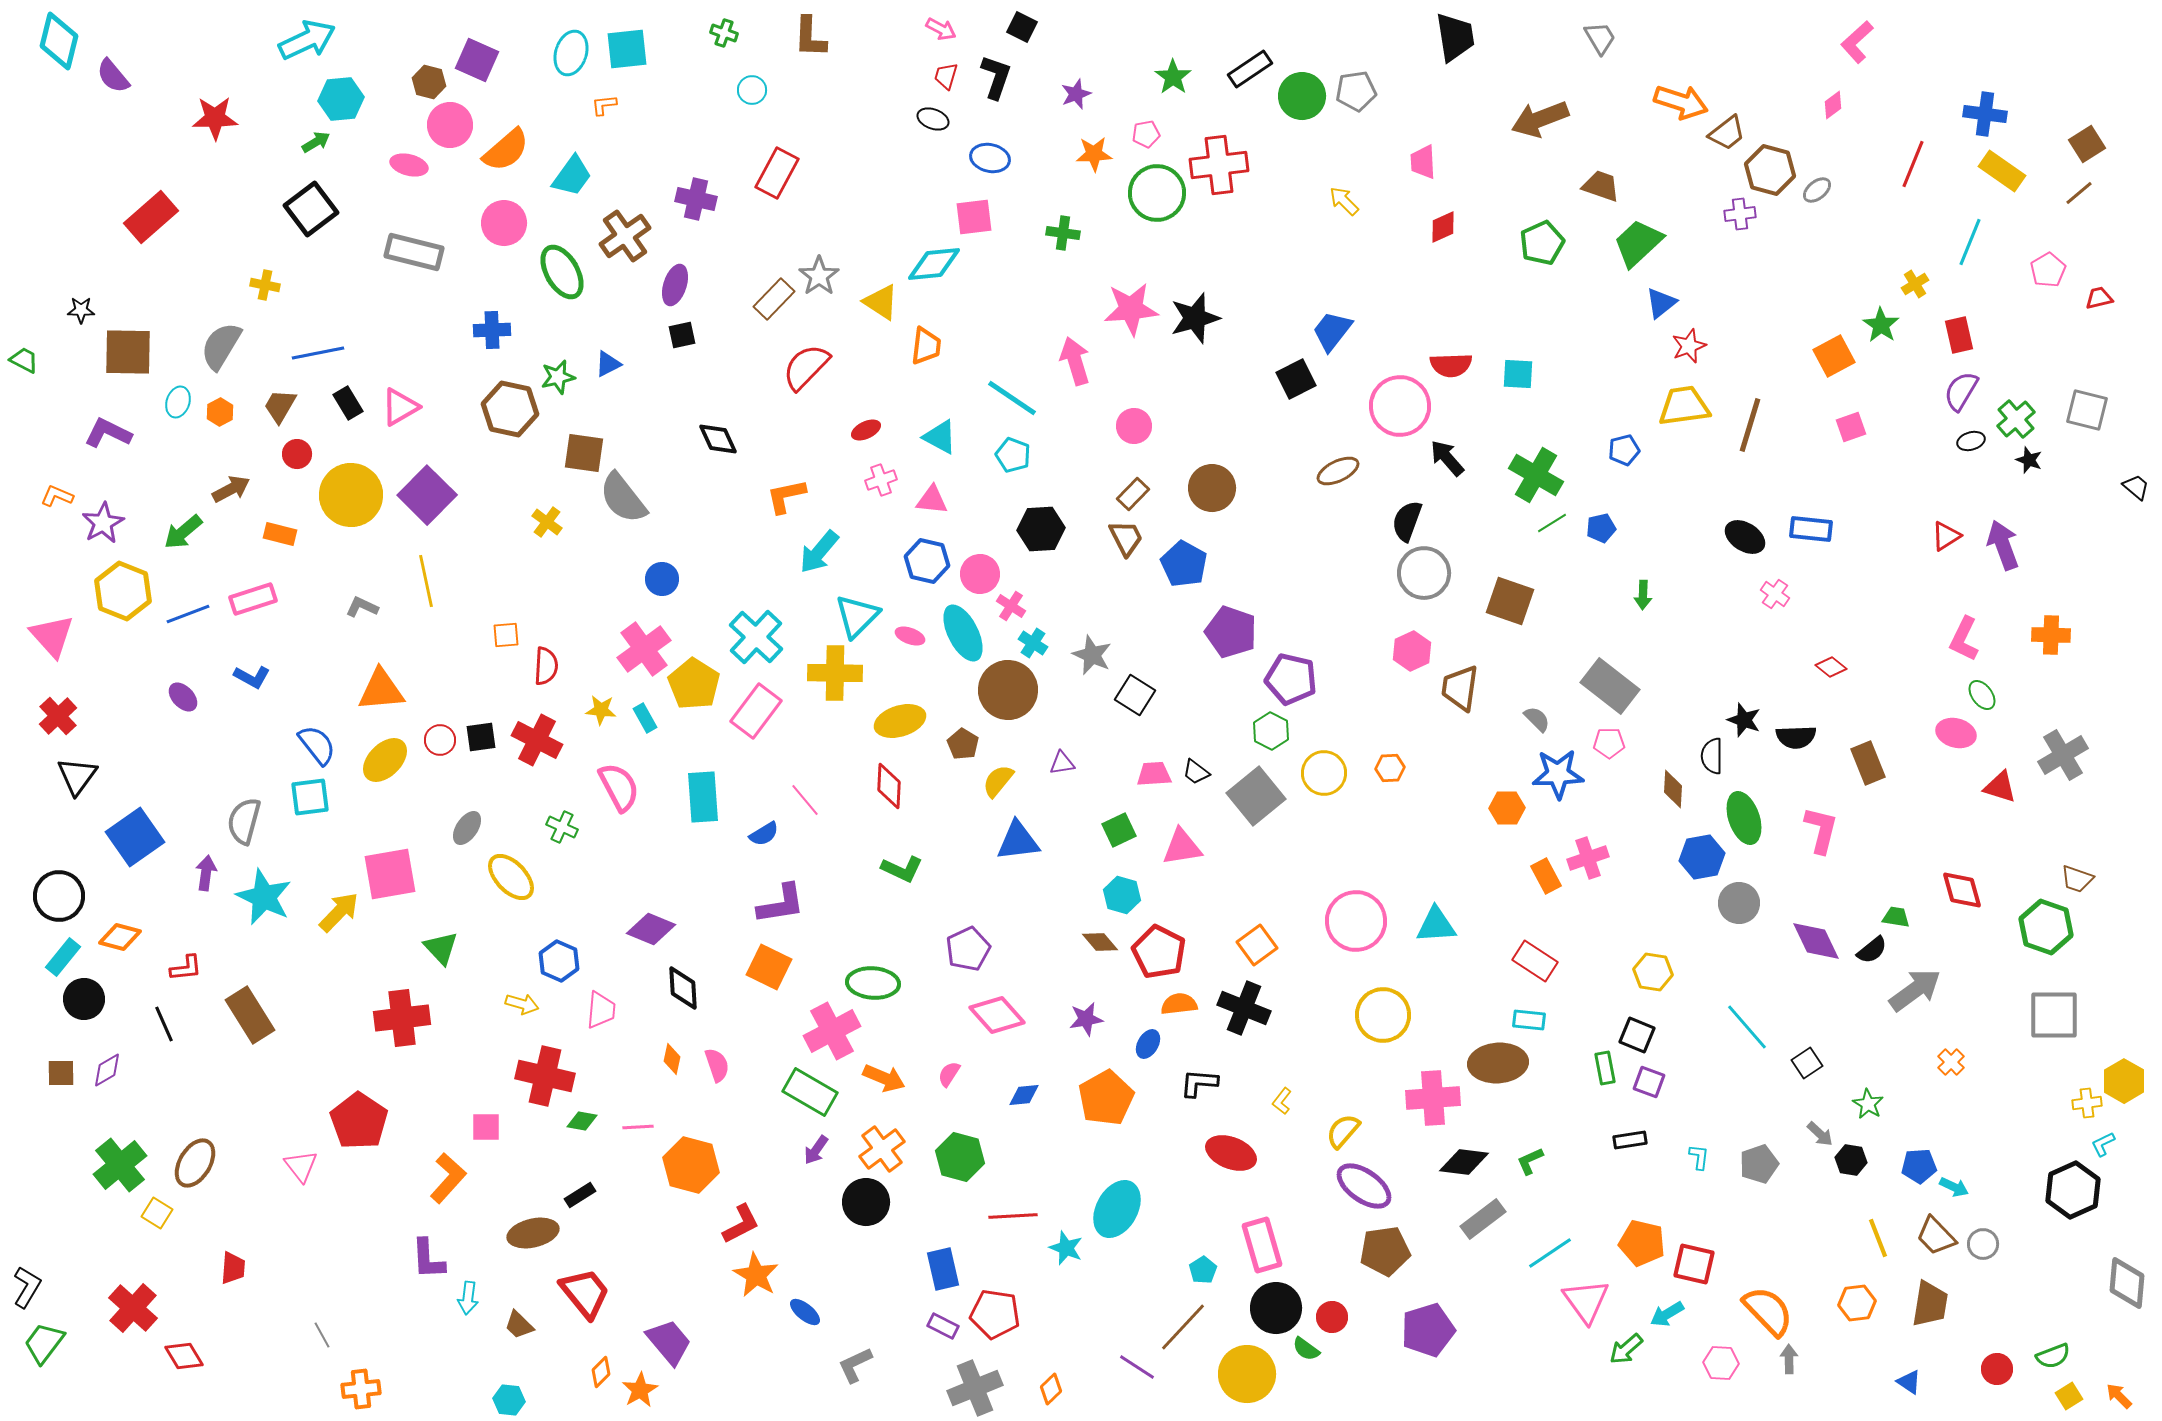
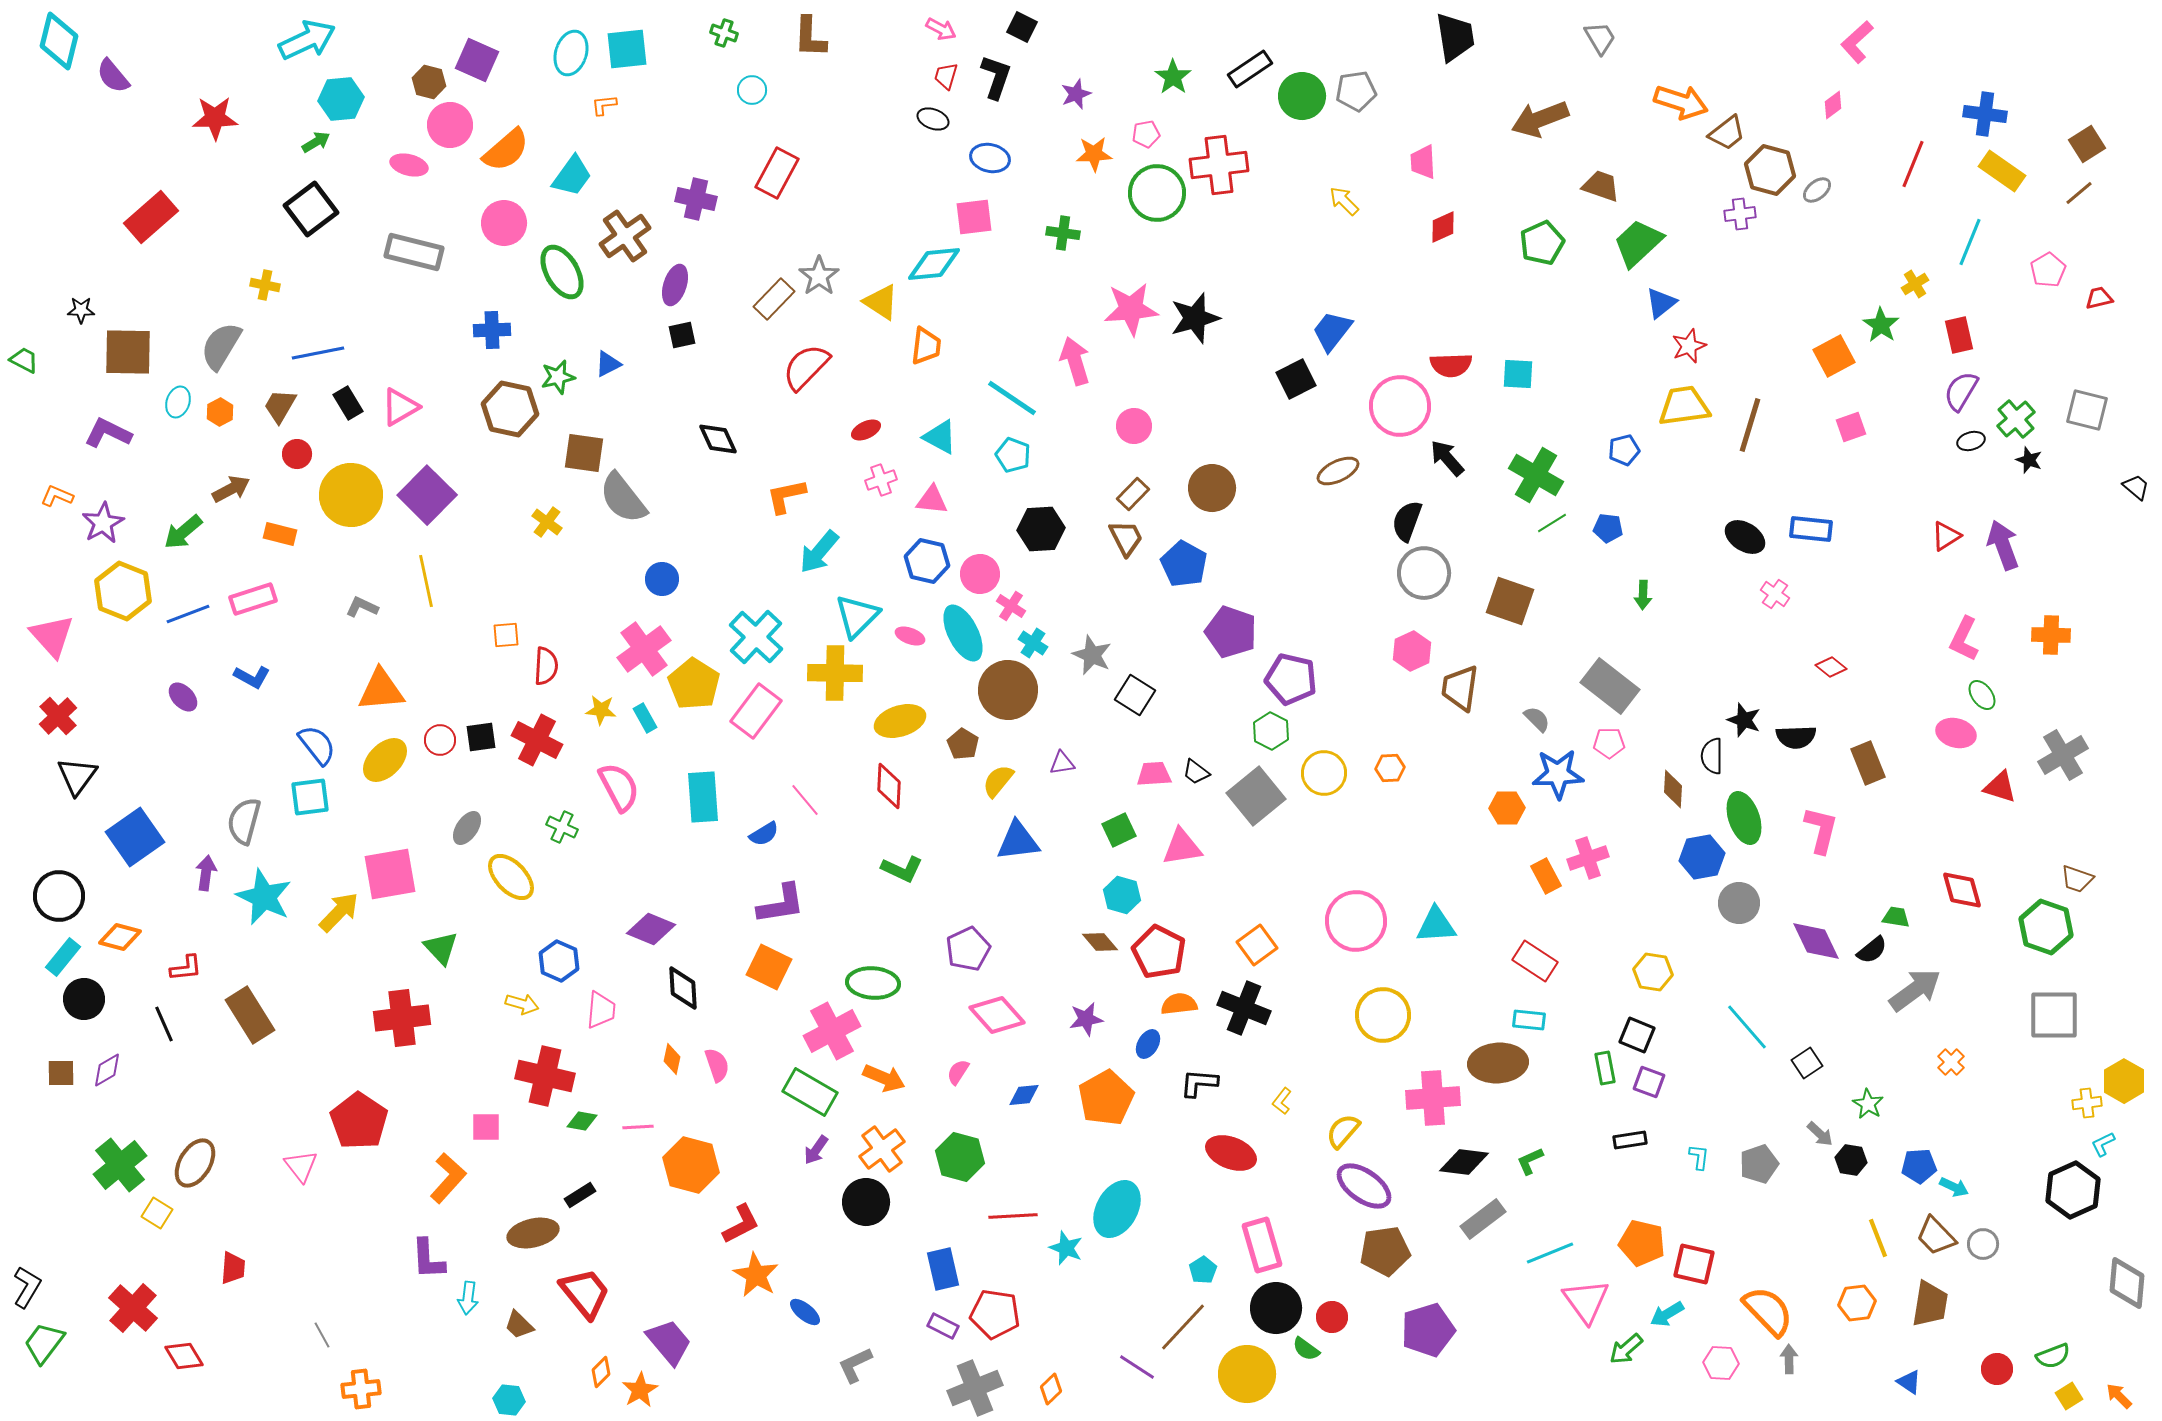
blue pentagon at (1601, 528): moved 7 px right; rotated 20 degrees clockwise
pink semicircle at (949, 1074): moved 9 px right, 2 px up
cyan line at (1550, 1253): rotated 12 degrees clockwise
